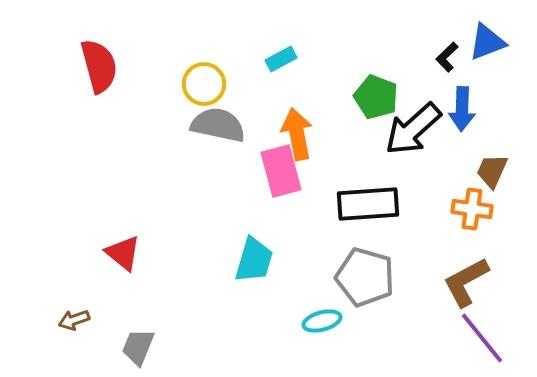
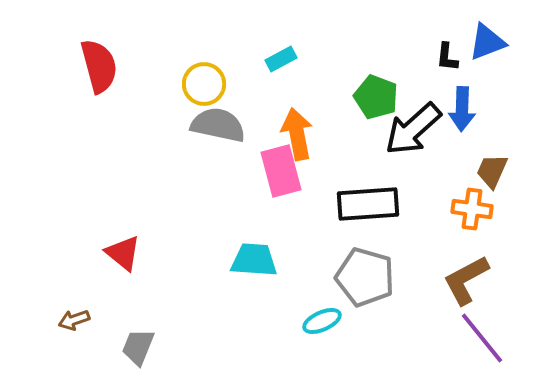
black L-shape: rotated 40 degrees counterclockwise
cyan trapezoid: rotated 102 degrees counterclockwise
brown L-shape: moved 2 px up
cyan ellipse: rotated 9 degrees counterclockwise
